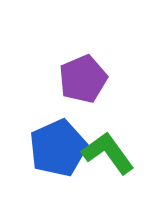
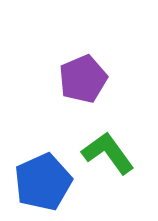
blue pentagon: moved 15 px left, 34 px down
